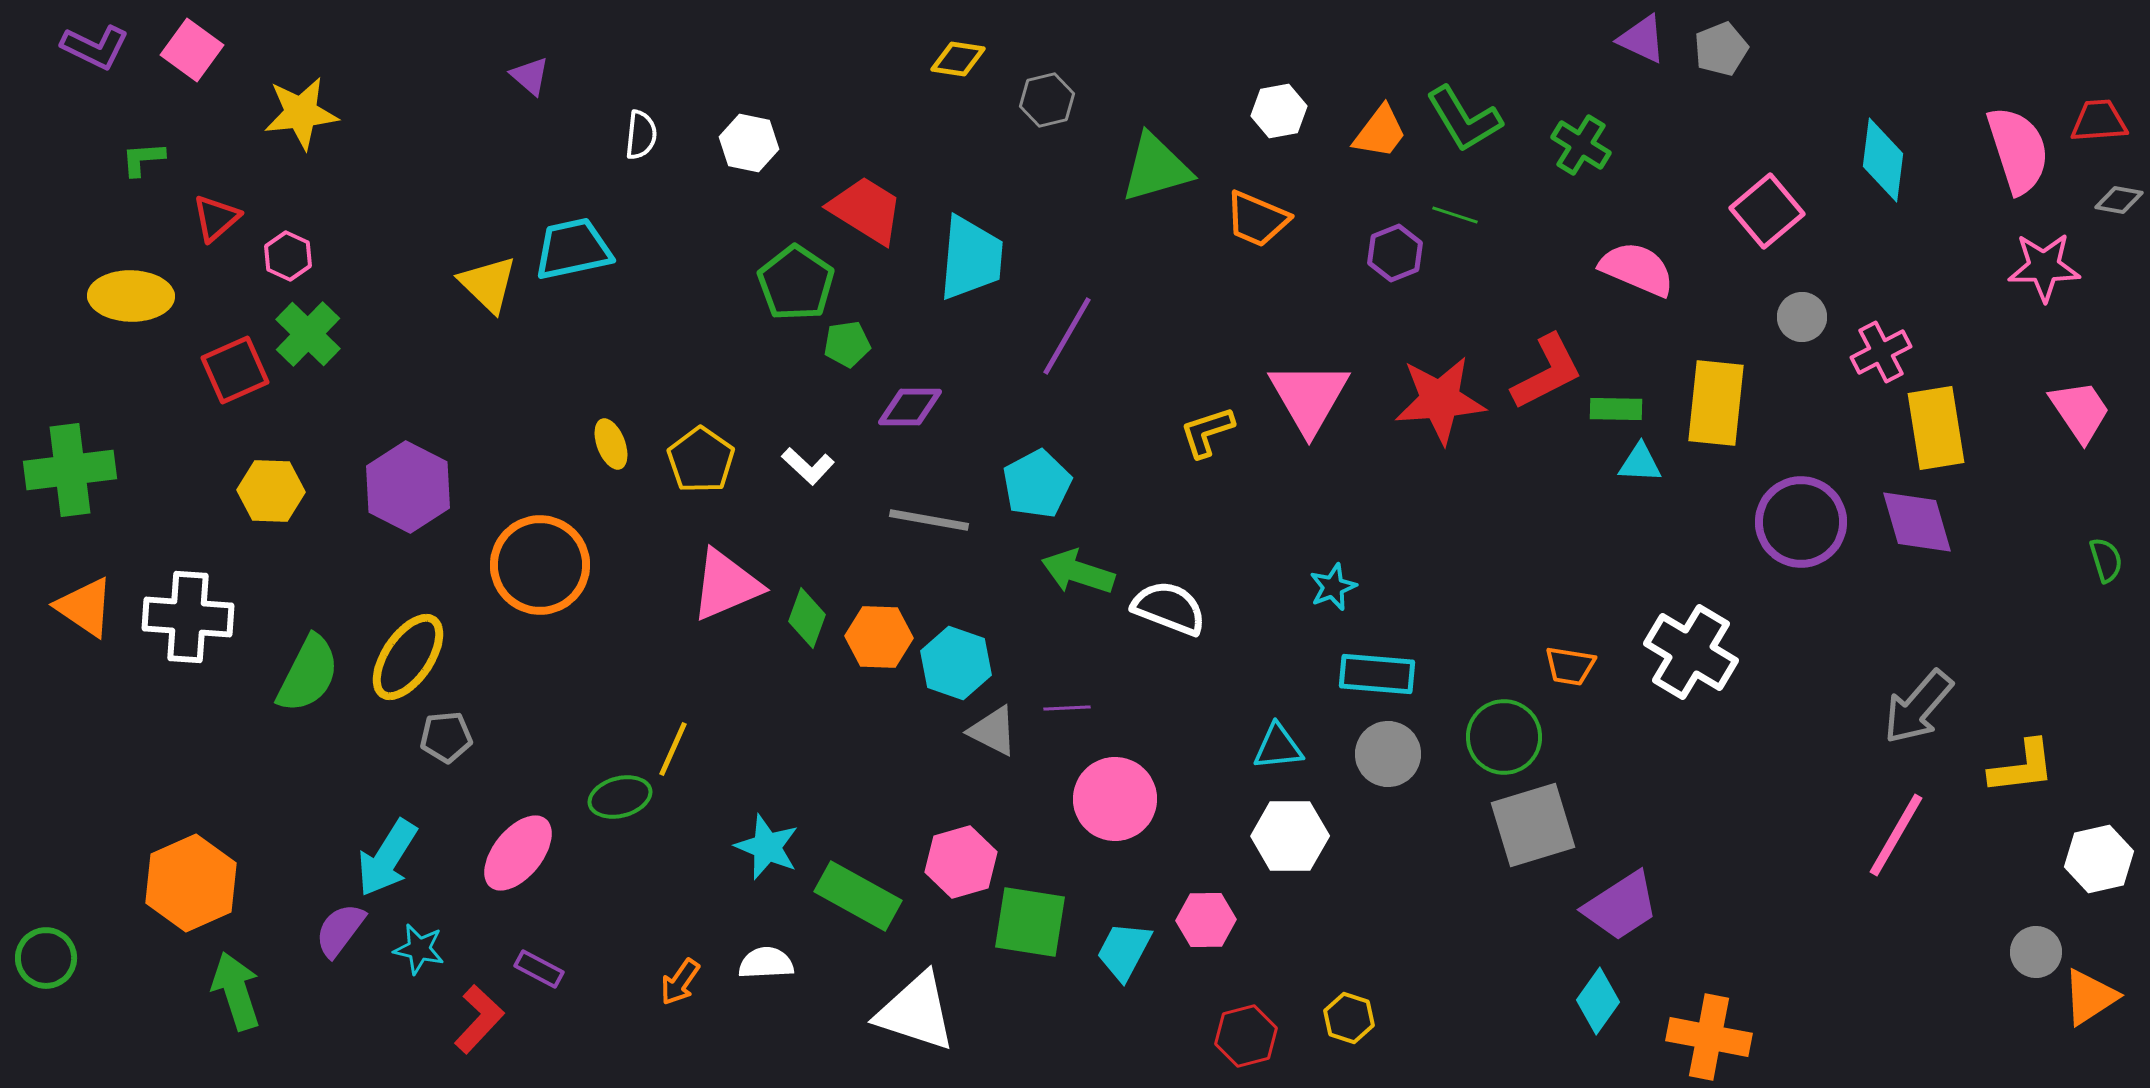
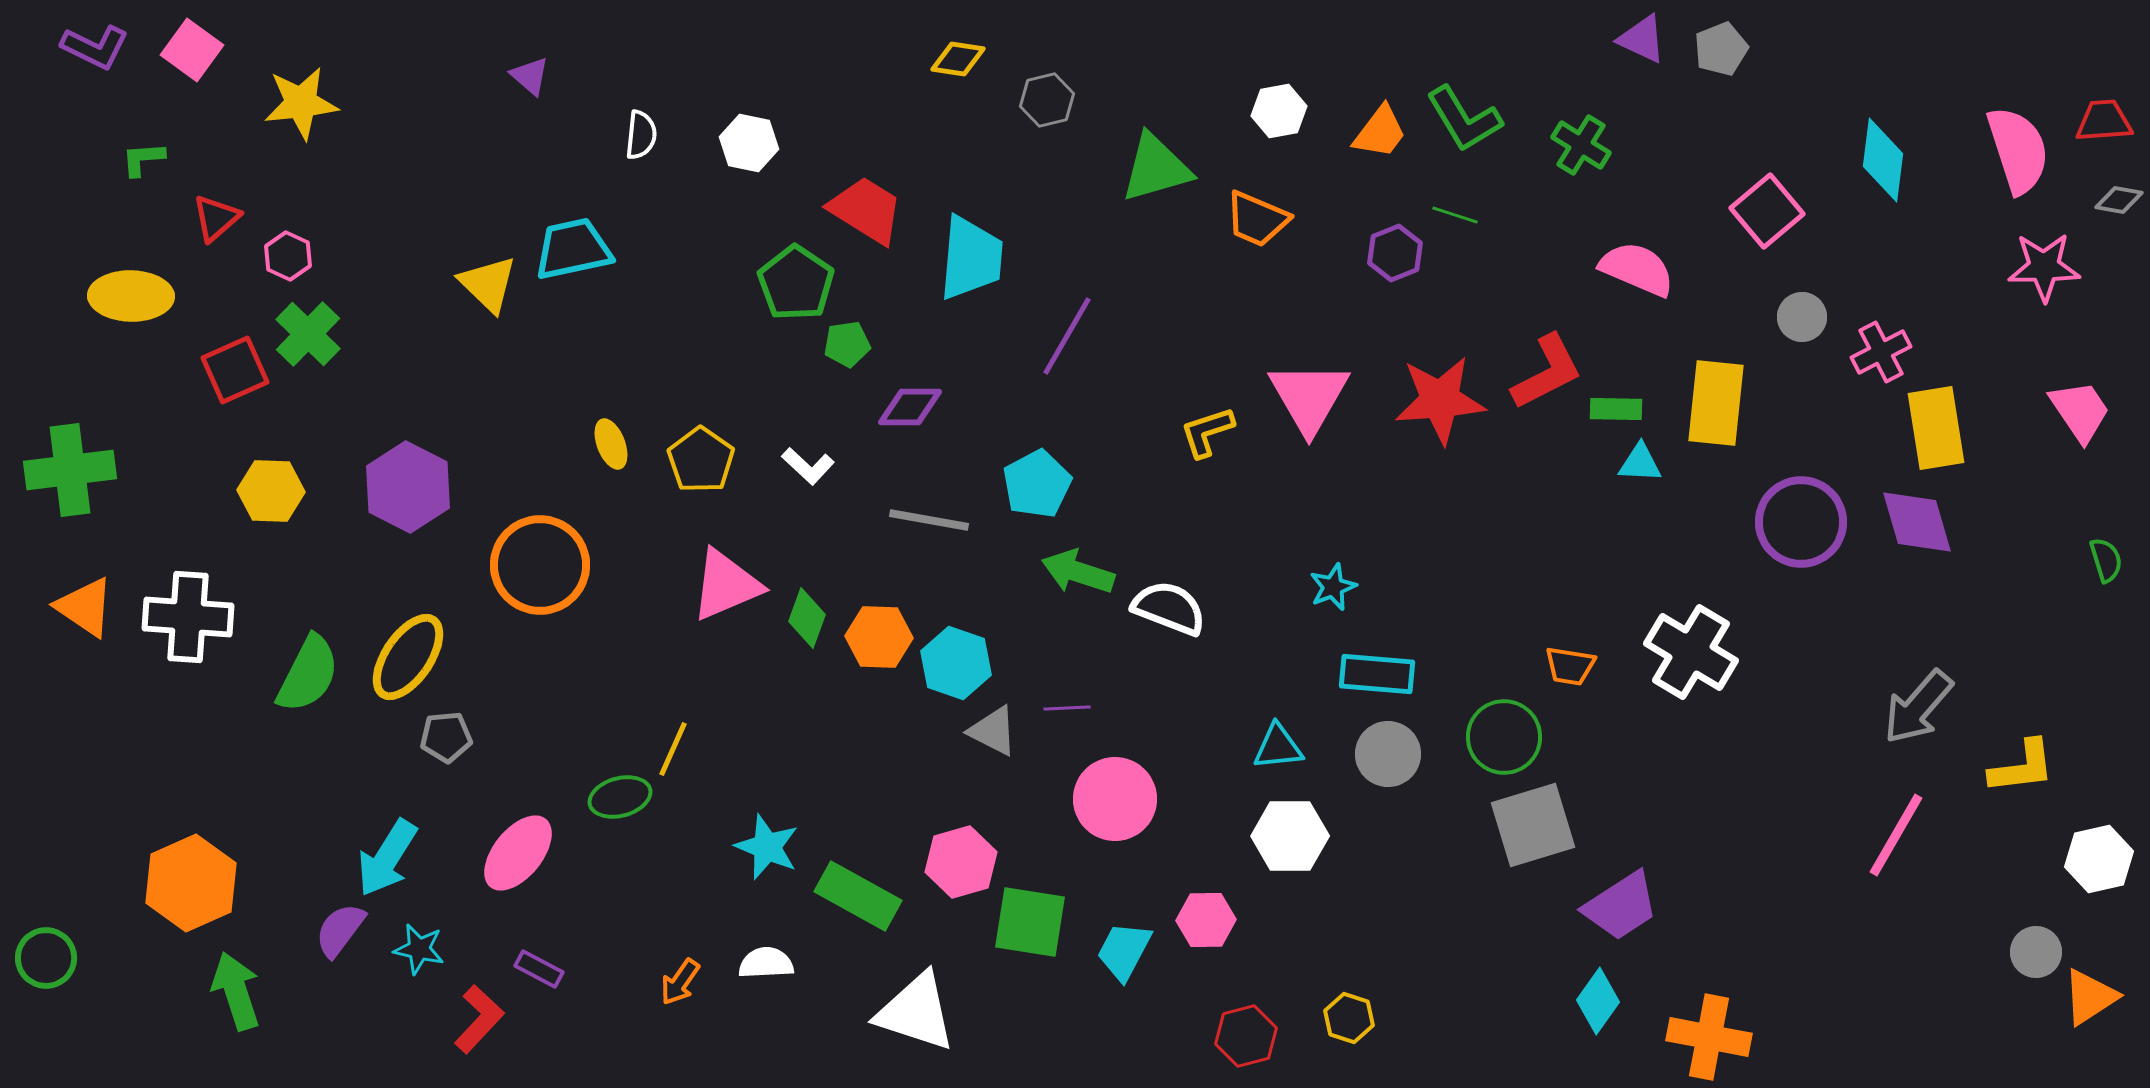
yellow star at (301, 113): moved 10 px up
red trapezoid at (2099, 121): moved 5 px right
